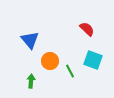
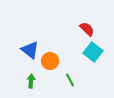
blue triangle: moved 10 px down; rotated 12 degrees counterclockwise
cyan square: moved 8 px up; rotated 18 degrees clockwise
green line: moved 9 px down
